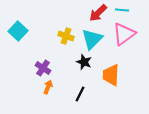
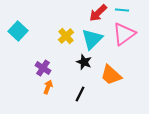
yellow cross: rotated 28 degrees clockwise
orange trapezoid: rotated 50 degrees counterclockwise
